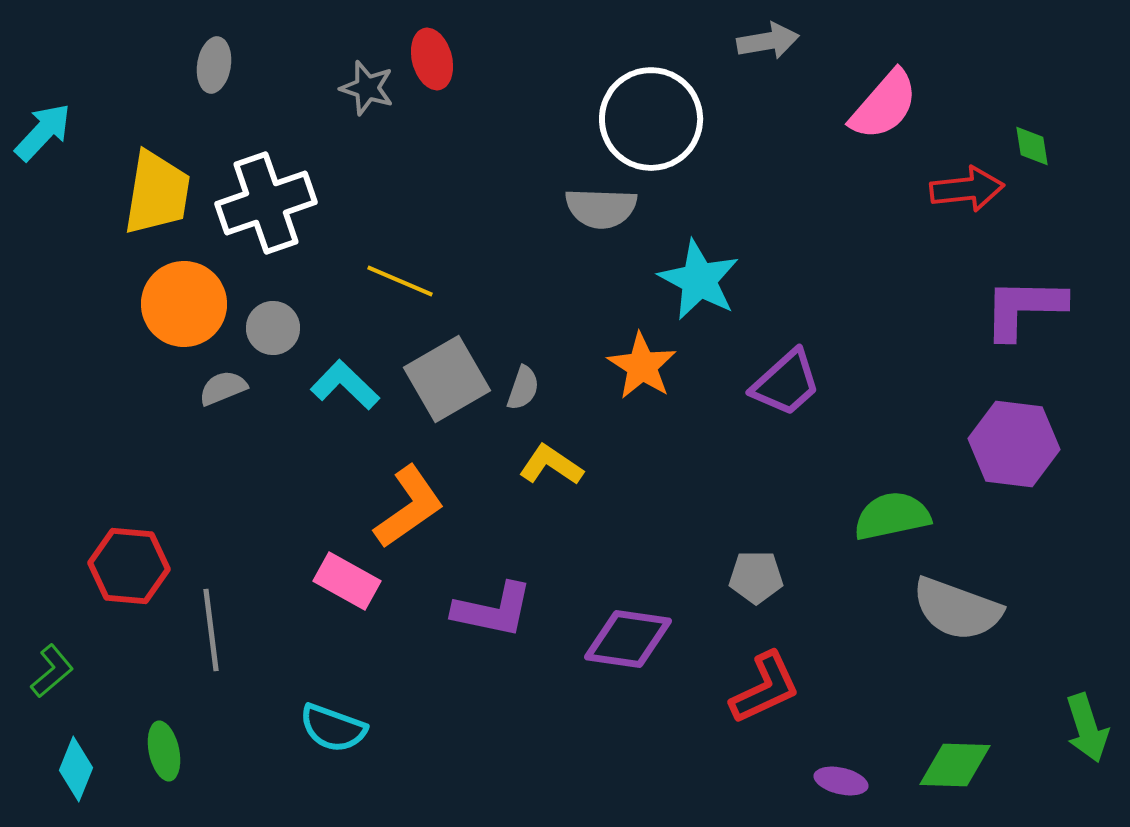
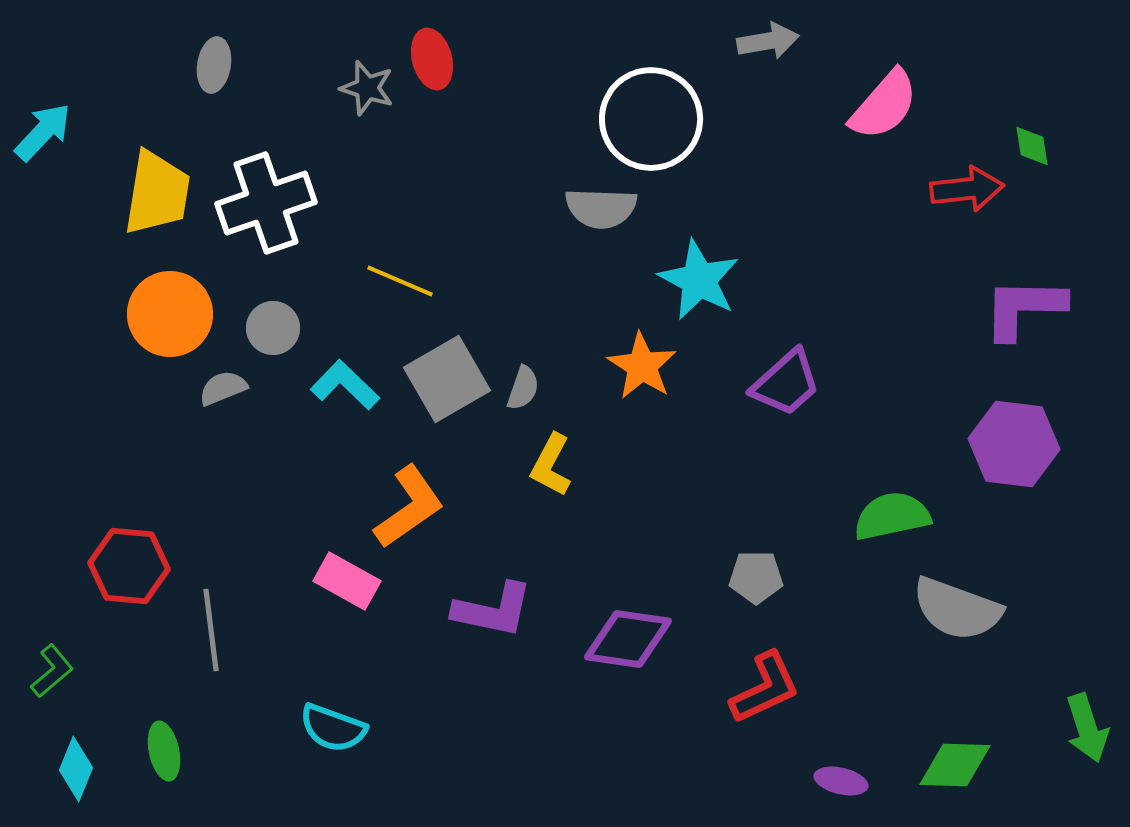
orange circle at (184, 304): moved 14 px left, 10 px down
yellow L-shape at (551, 465): rotated 96 degrees counterclockwise
